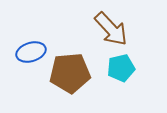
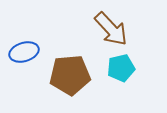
blue ellipse: moved 7 px left
brown pentagon: moved 2 px down
